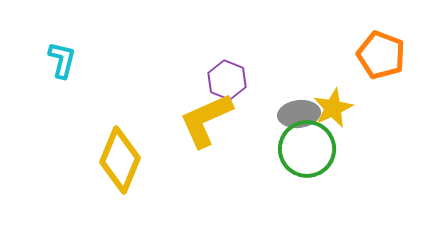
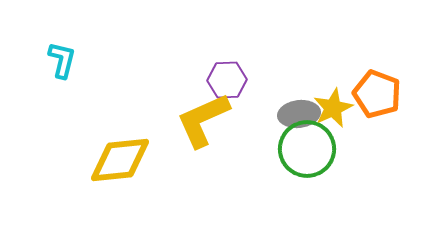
orange pentagon: moved 4 px left, 39 px down
purple hexagon: rotated 24 degrees counterclockwise
yellow L-shape: moved 3 px left
yellow diamond: rotated 62 degrees clockwise
